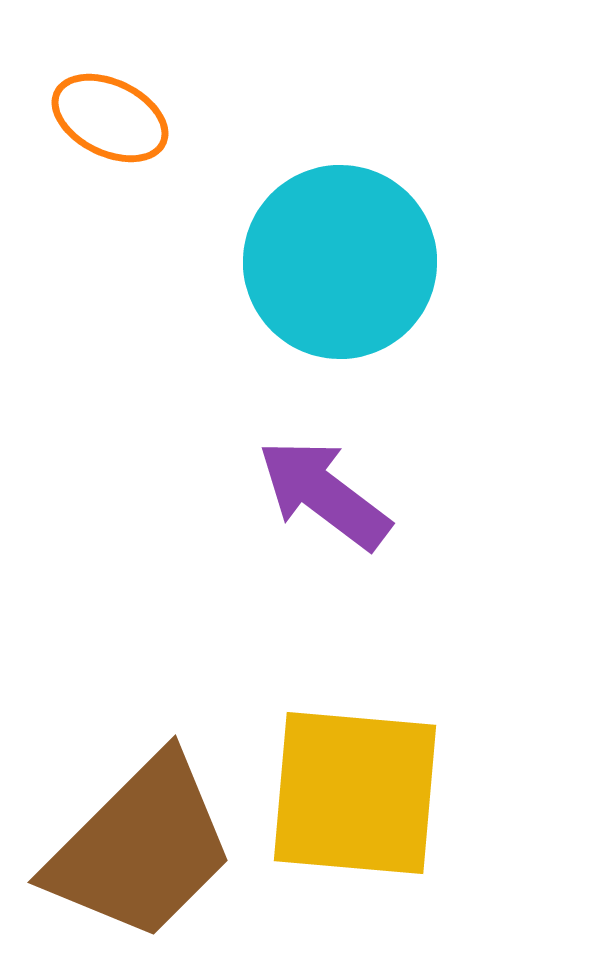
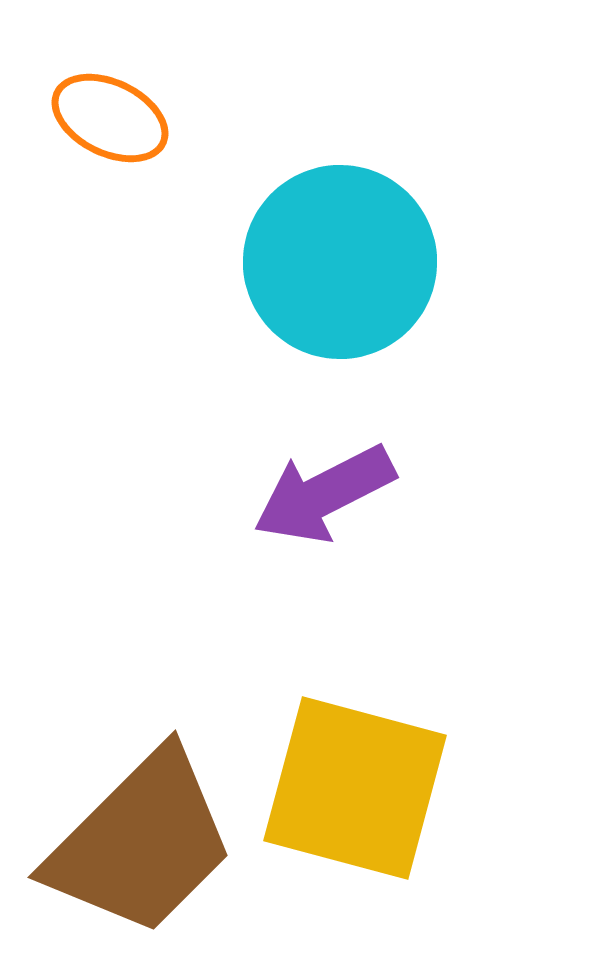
purple arrow: rotated 64 degrees counterclockwise
yellow square: moved 5 px up; rotated 10 degrees clockwise
brown trapezoid: moved 5 px up
